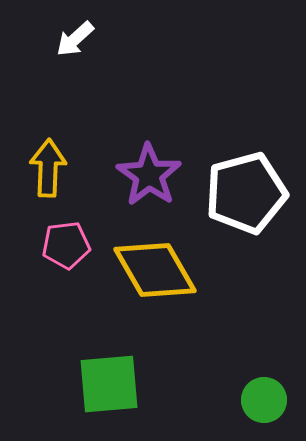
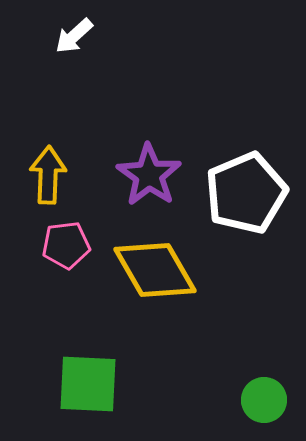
white arrow: moved 1 px left, 3 px up
yellow arrow: moved 7 px down
white pentagon: rotated 8 degrees counterclockwise
green square: moved 21 px left; rotated 8 degrees clockwise
